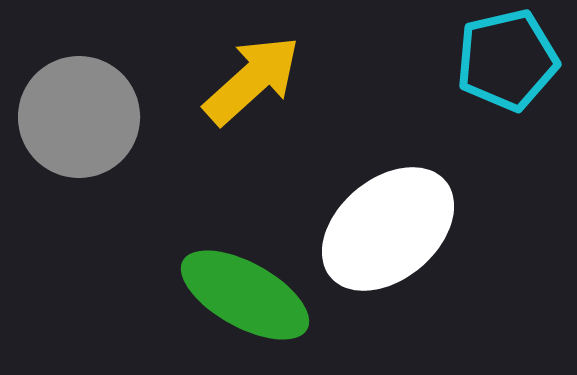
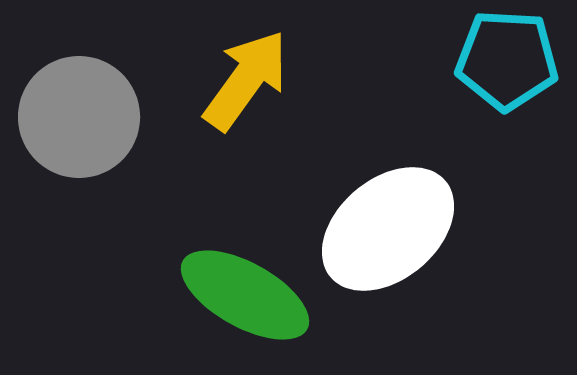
cyan pentagon: rotated 16 degrees clockwise
yellow arrow: moved 6 px left; rotated 12 degrees counterclockwise
